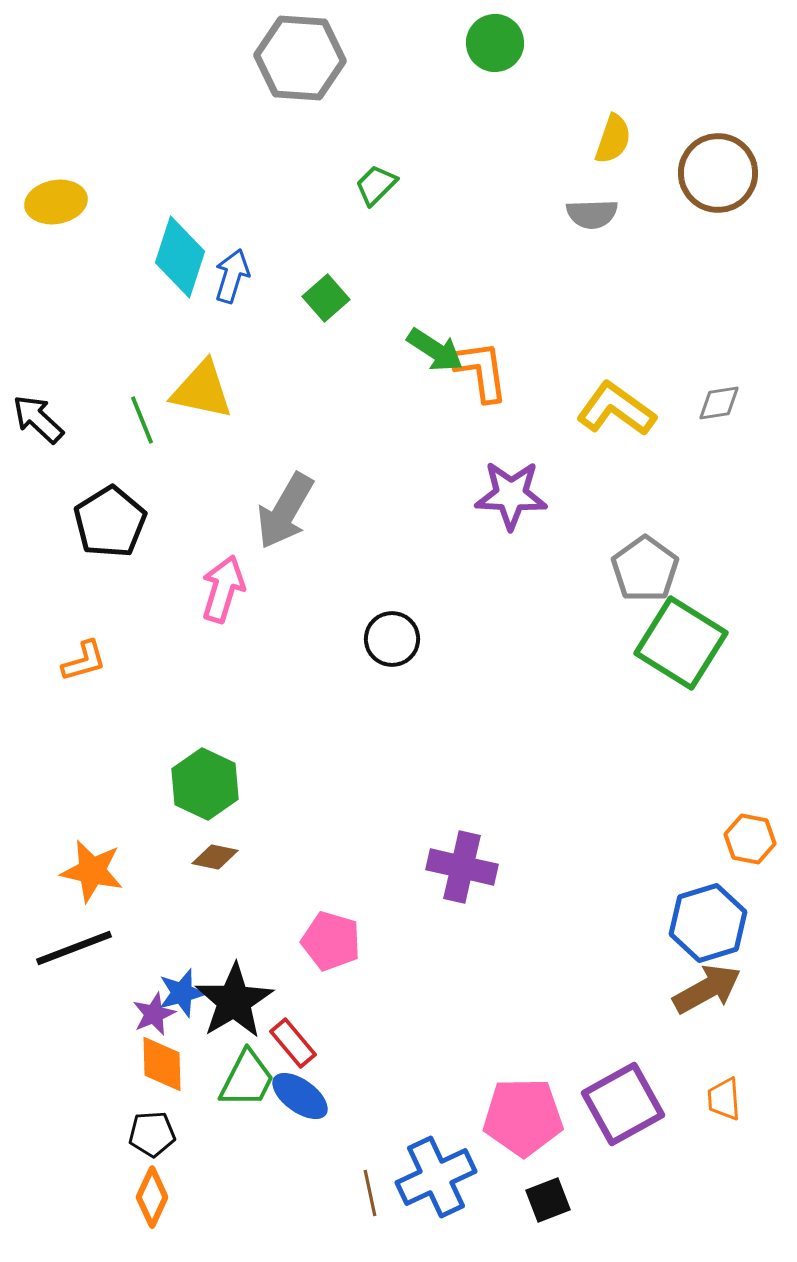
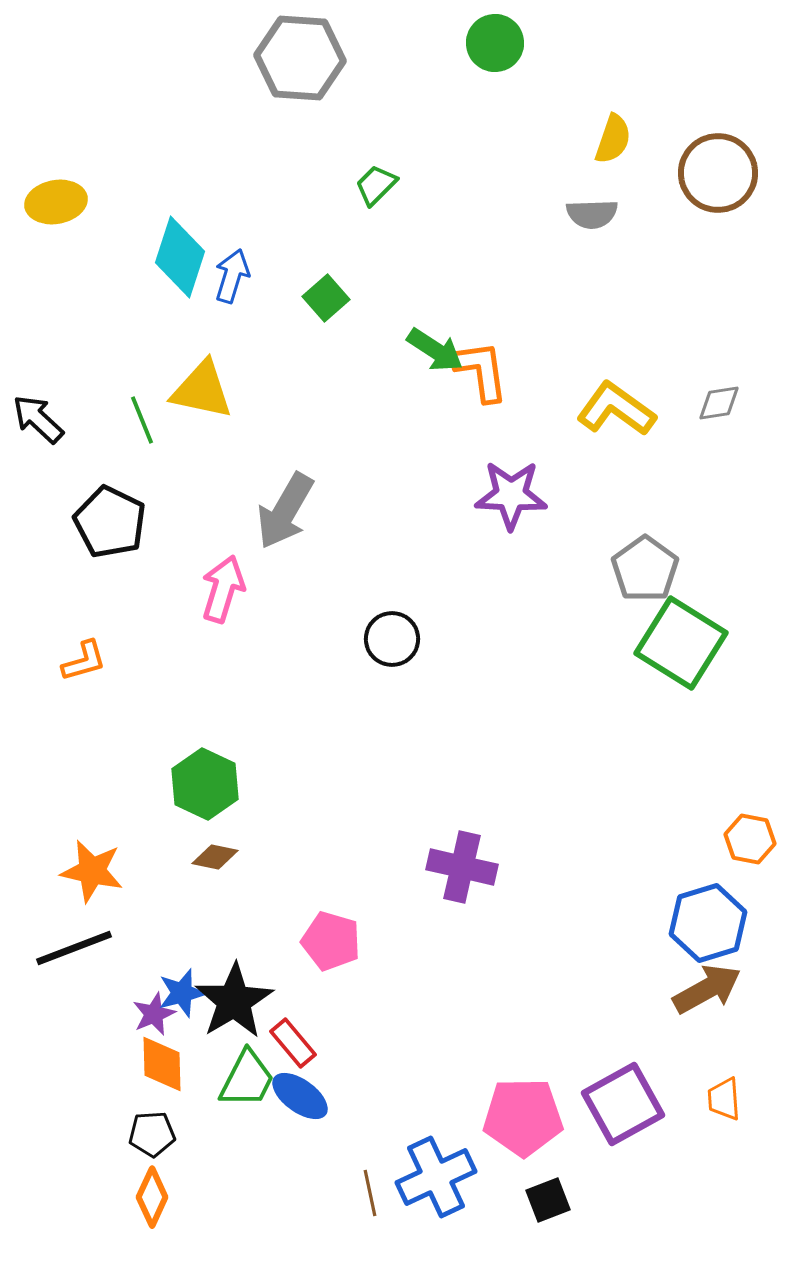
black pentagon at (110, 522): rotated 14 degrees counterclockwise
